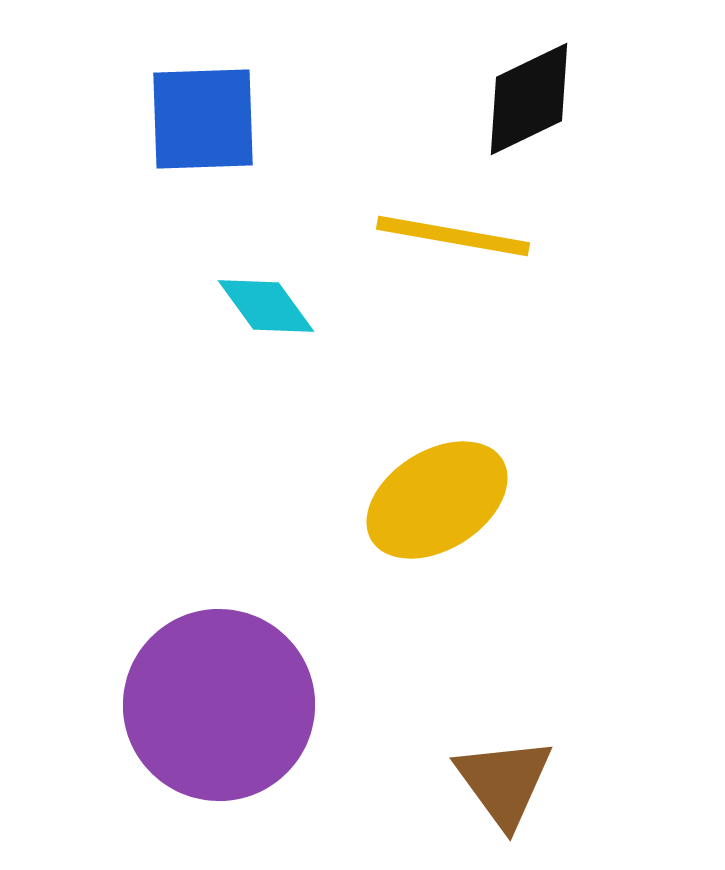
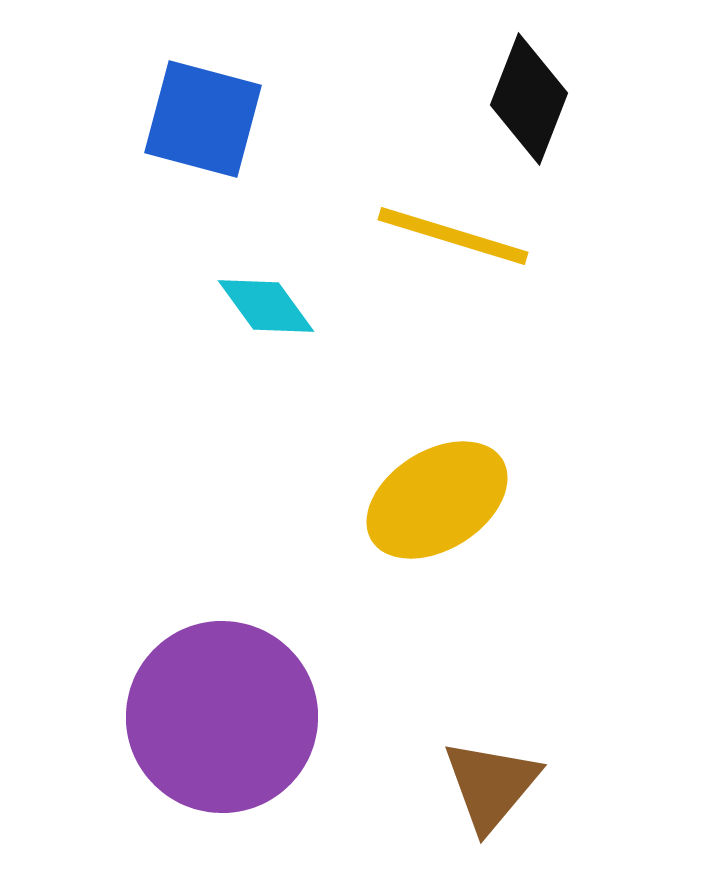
black diamond: rotated 43 degrees counterclockwise
blue square: rotated 17 degrees clockwise
yellow line: rotated 7 degrees clockwise
purple circle: moved 3 px right, 12 px down
brown triangle: moved 13 px left, 3 px down; rotated 16 degrees clockwise
